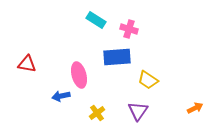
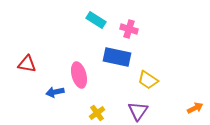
blue rectangle: rotated 16 degrees clockwise
blue arrow: moved 6 px left, 4 px up
